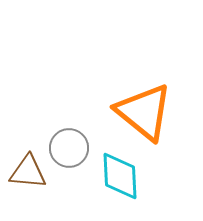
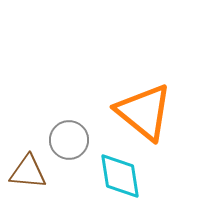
gray circle: moved 8 px up
cyan diamond: rotated 6 degrees counterclockwise
